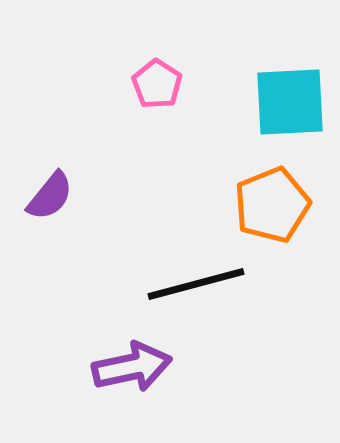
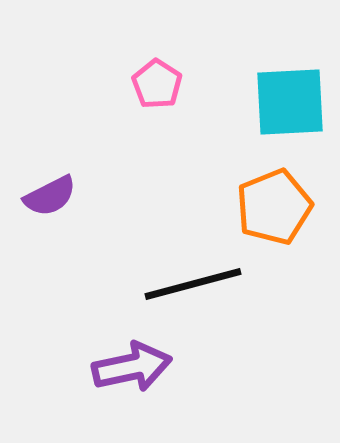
purple semicircle: rotated 24 degrees clockwise
orange pentagon: moved 2 px right, 2 px down
black line: moved 3 px left
